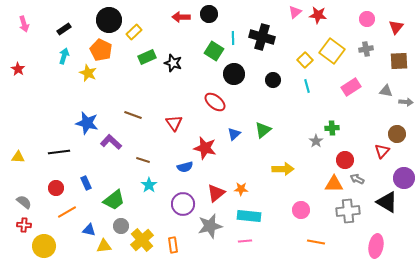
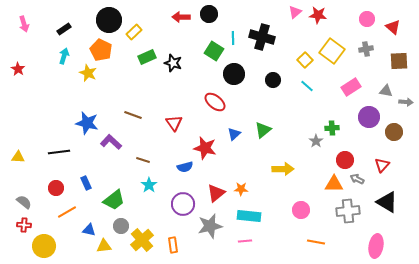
red triangle at (396, 27): moved 3 px left; rotated 28 degrees counterclockwise
cyan line at (307, 86): rotated 32 degrees counterclockwise
brown circle at (397, 134): moved 3 px left, 2 px up
red triangle at (382, 151): moved 14 px down
purple circle at (404, 178): moved 35 px left, 61 px up
